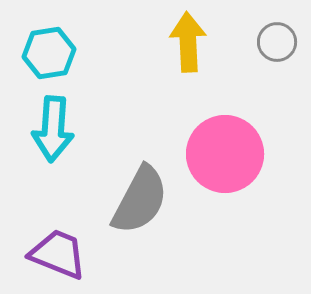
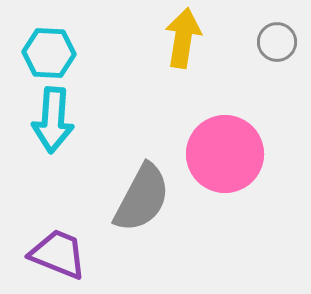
yellow arrow: moved 5 px left, 4 px up; rotated 12 degrees clockwise
cyan hexagon: rotated 12 degrees clockwise
cyan arrow: moved 9 px up
gray semicircle: moved 2 px right, 2 px up
